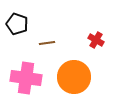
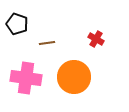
red cross: moved 1 px up
